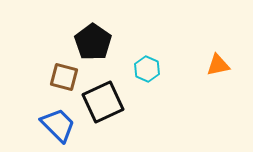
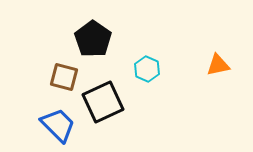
black pentagon: moved 3 px up
